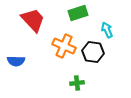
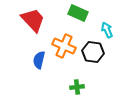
green rectangle: rotated 42 degrees clockwise
blue semicircle: moved 23 px right, 1 px up; rotated 102 degrees clockwise
green cross: moved 4 px down
